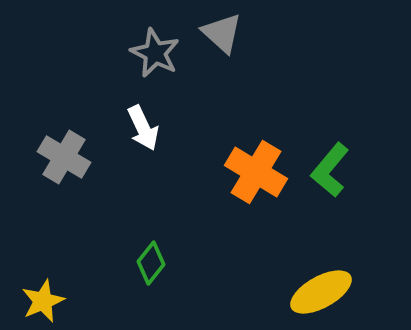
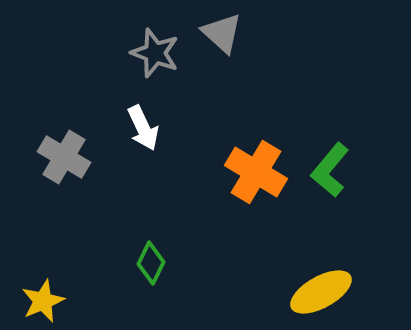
gray star: rotated 6 degrees counterclockwise
green diamond: rotated 12 degrees counterclockwise
